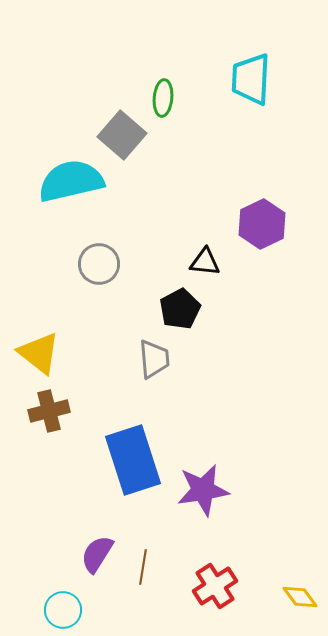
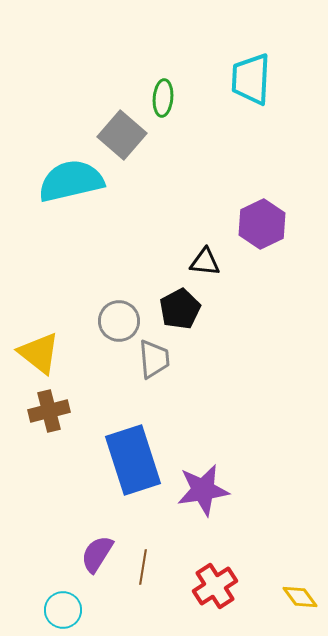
gray circle: moved 20 px right, 57 px down
